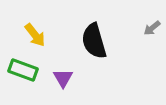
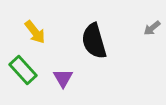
yellow arrow: moved 3 px up
green rectangle: rotated 28 degrees clockwise
